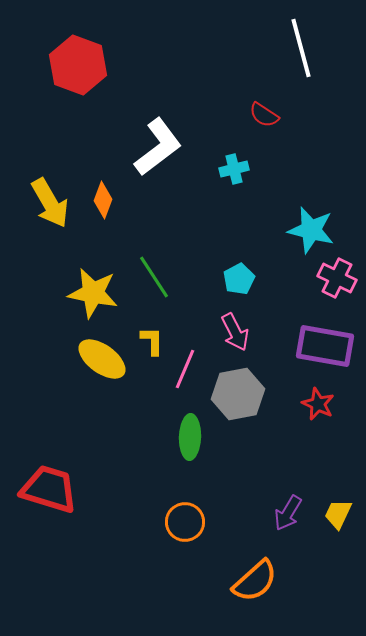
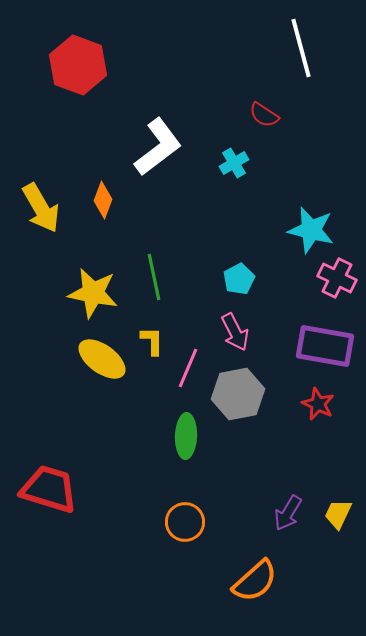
cyan cross: moved 6 px up; rotated 16 degrees counterclockwise
yellow arrow: moved 9 px left, 5 px down
green line: rotated 21 degrees clockwise
pink line: moved 3 px right, 1 px up
green ellipse: moved 4 px left, 1 px up
